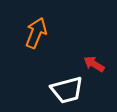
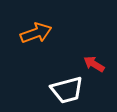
orange arrow: rotated 48 degrees clockwise
